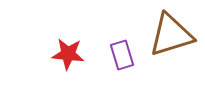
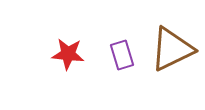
brown triangle: moved 1 px right, 14 px down; rotated 9 degrees counterclockwise
